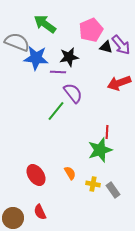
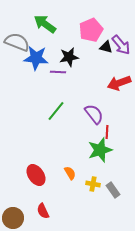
purple semicircle: moved 21 px right, 21 px down
red semicircle: moved 3 px right, 1 px up
